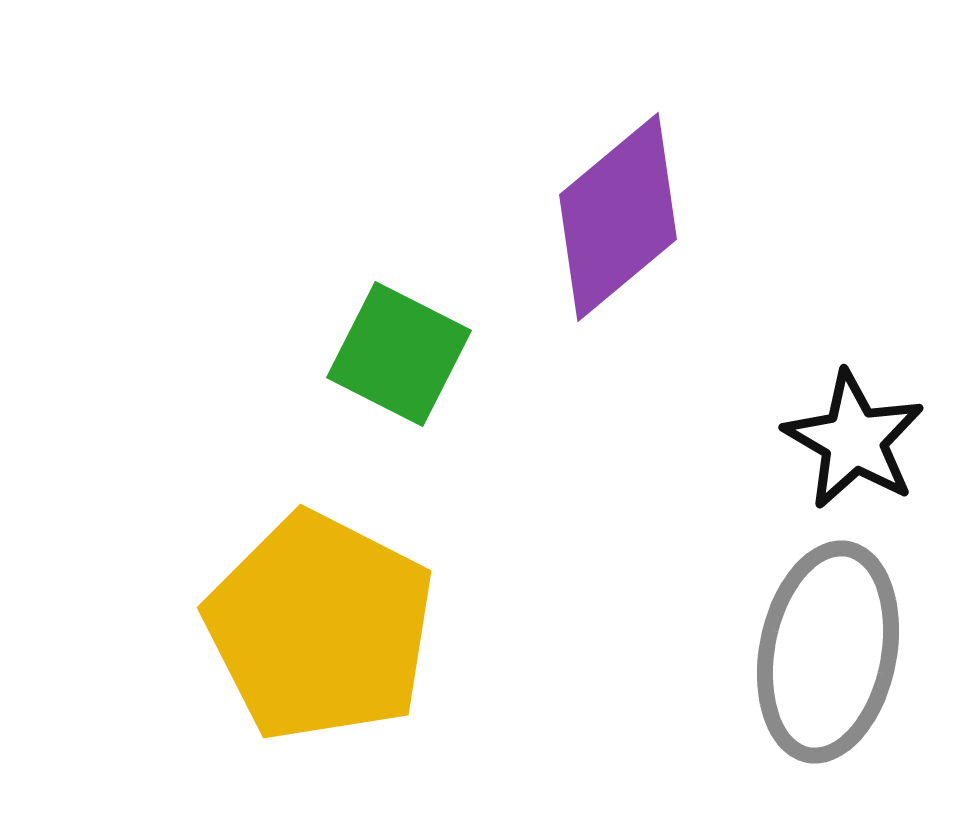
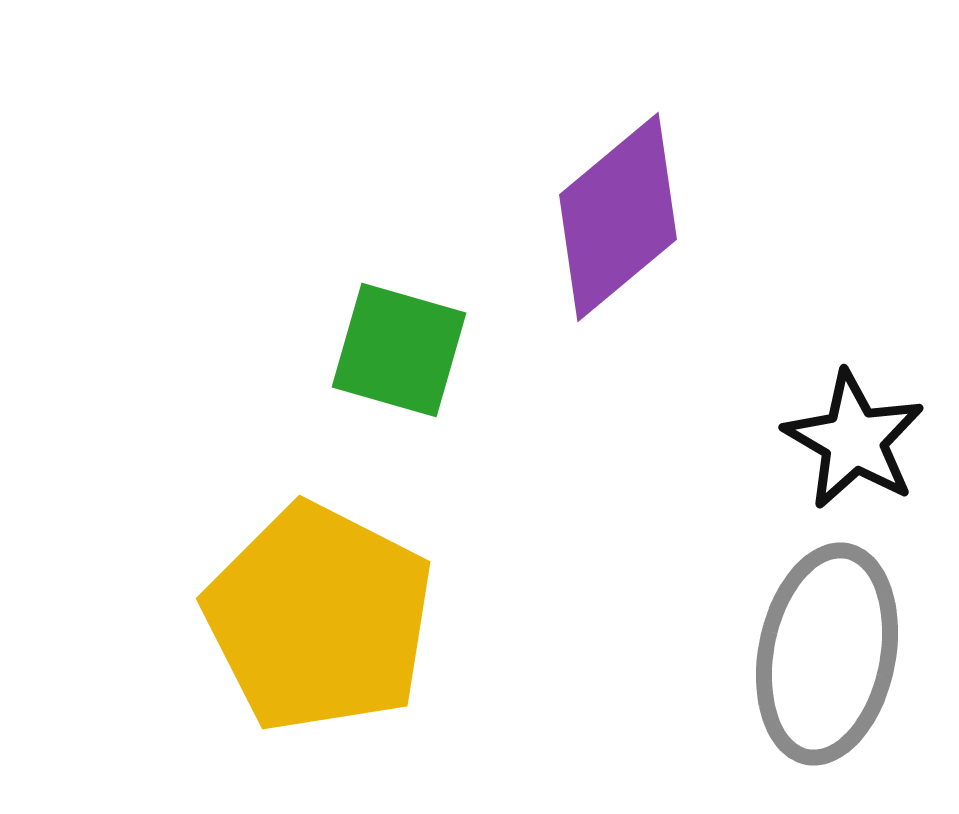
green square: moved 4 px up; rotated 11 degrees counterclockwise
yellow pentagon: moved 1 px left, 9 px up
gray ellipse: moved 1 px left, 2 px down
